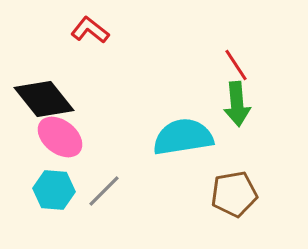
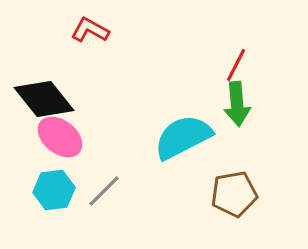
red L-shape: rotated 9 degrees counterclockwise
red line: rotated 60 degrees clockwise
cyan semicircle: rotated 18 degrees counterclockwise
cyan hexagon: rotated 12 degrees counterclockwise
